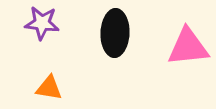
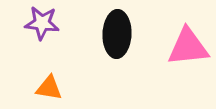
black ellipse: moved 2 px right, 1 px down
